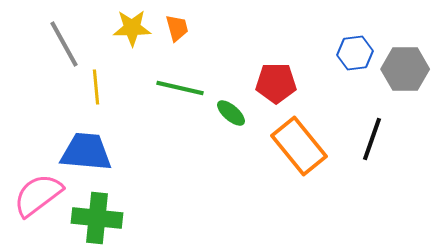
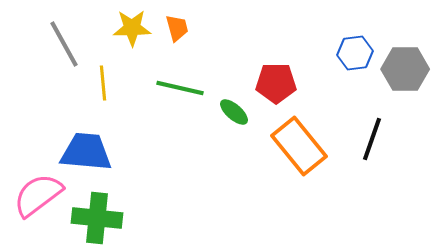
yellow line: moved 7 px right, 4 px up
green ellipse: moved 3 px right, 1 px up
